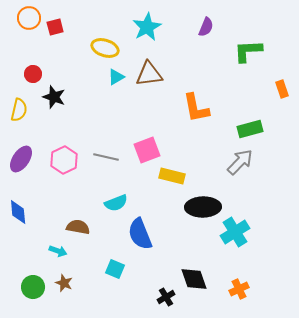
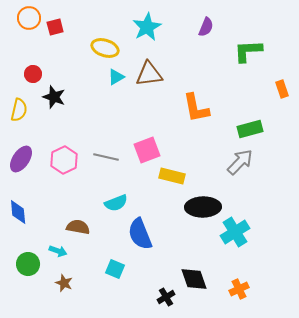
green circle: moved 5 px left, 23 px up
